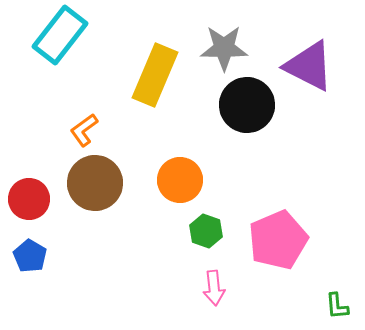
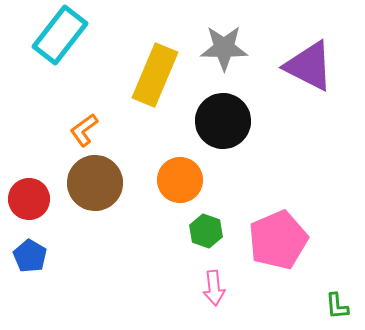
black circle: moved 24 px left, 16 px down
